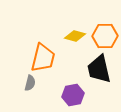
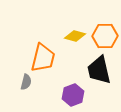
black trapezoid: moved 1 px down
gray semicircle: moved 4 px left, 1 px up
purple hexagon: rotated 10 degrees counterclockwise
